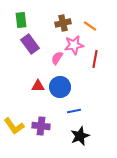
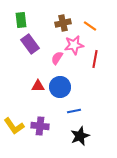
purple cross: moved 1 px left
